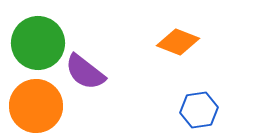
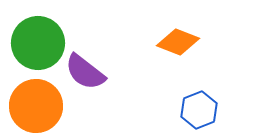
blue hexagon: rotated 12 degrees counterclockwise
